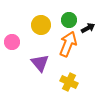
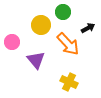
green circle: moved 6 px left, 8 px up
orange arrow: rotated 115 degrees clockwise
purple triangle: moved 4 px left, 3 px up
